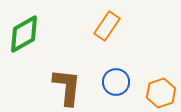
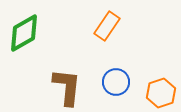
green diamond: moved 1 px up
